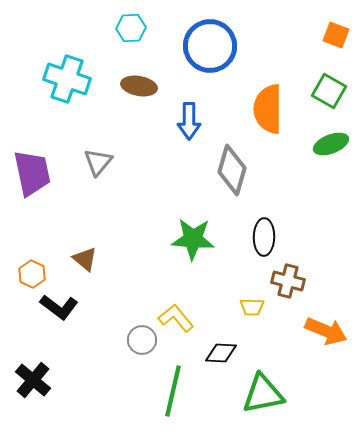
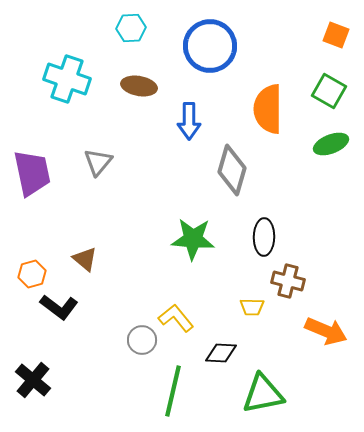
orange hexagon: rotated 20 degrees clockwise
